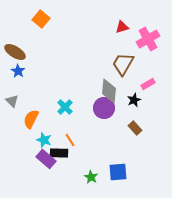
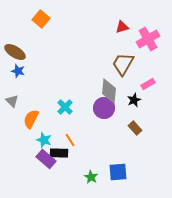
blue star: rotated 16 degrees counterclockwise
